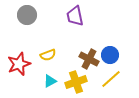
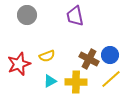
yellow semicircle: moved 1 px left, 1 px down
yellow cross: rotated 20 degrees clockwise
